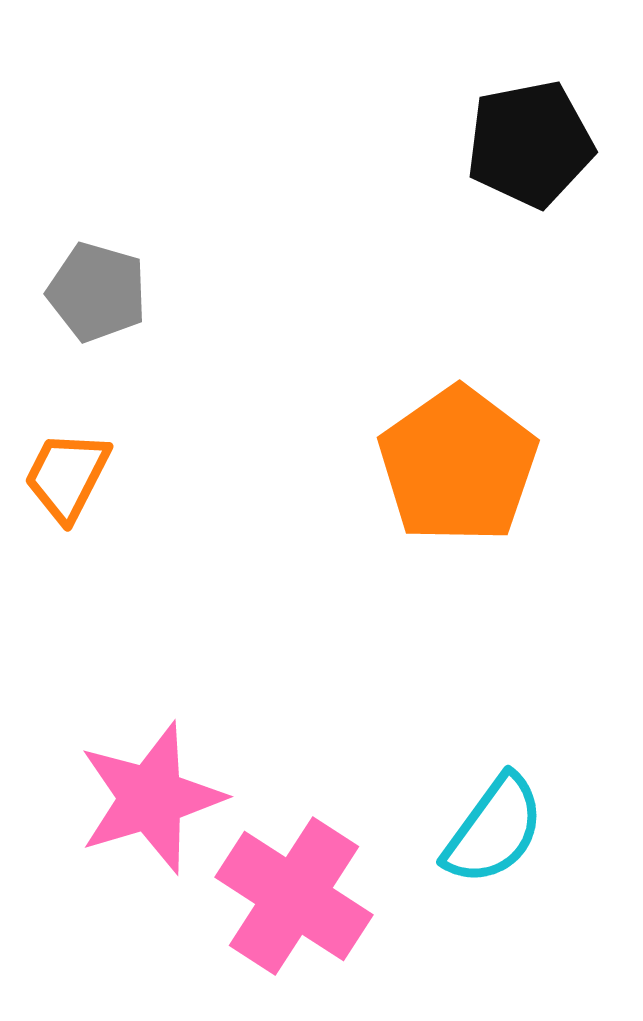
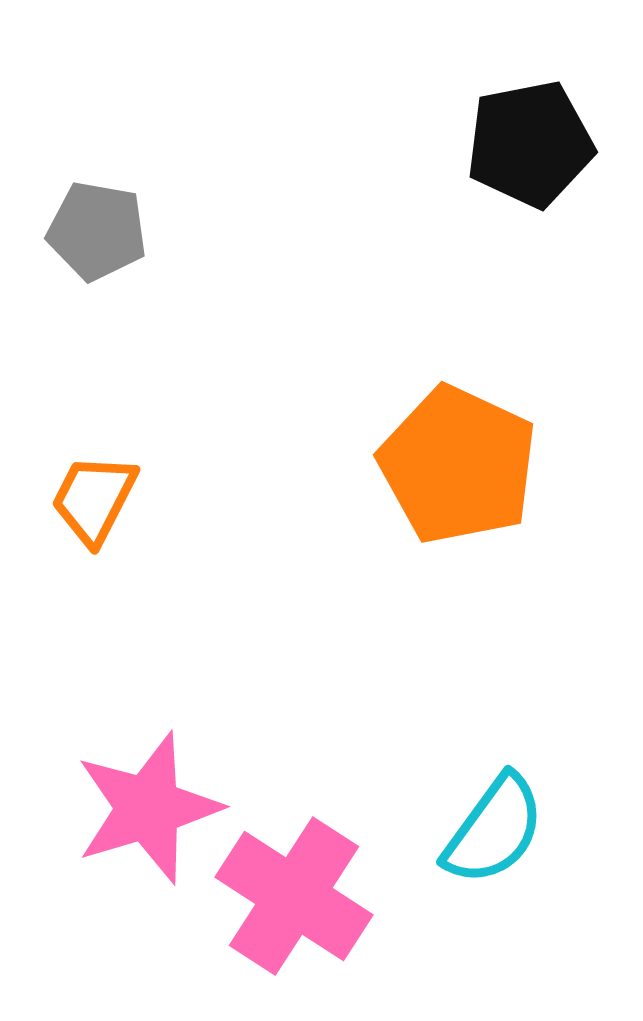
gray pentagon: moved 61 px up; rotated 6 degrees counterclockwise
orange pentagon: rotated 12 degrees counterclockwise
orange trapezoid: moved 27 px right, 23 px down
pink star: moved 3 px left, 10 px down
